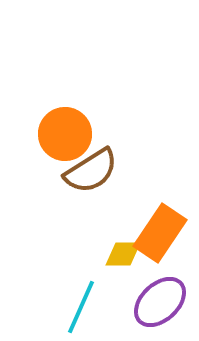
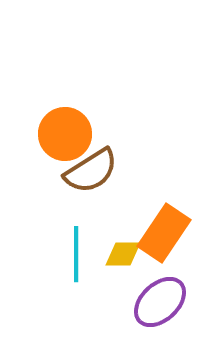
orange rectangle: moved 4 px right
cyan line: moved 5 px left, 53 px up; rotated 24 degrees counterclockwise
